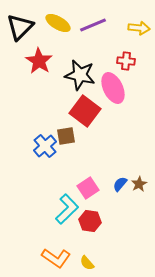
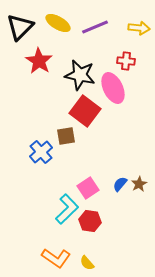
purple line: moved 2 px right, 2 px down
blue cross: moved 4 px left, 6 px down
